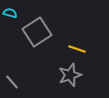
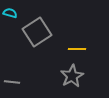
yellow line: rotated 18 degrees counterclockwise
gray star: moved 2 px right, 1 px down; rotated 10 degrees counterclockwise
gray line: rotated 42 degrees counterclockwise
